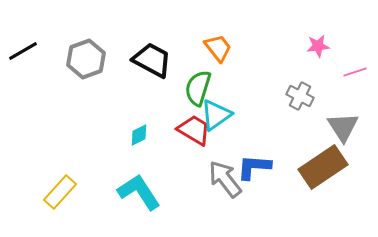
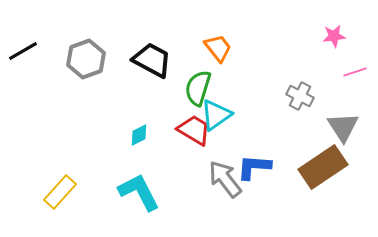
pink star: moved 16 px right, 10 px up
cyan L-shape: rotated 6 degrees clockwise
